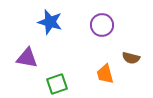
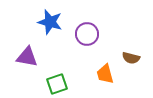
purple circle: moved 15 px left, 9 px down
purple triangle: moved 1 px up
